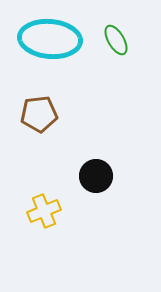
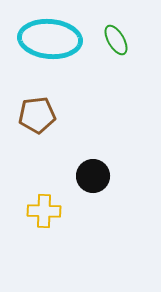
brown pentagon: moved 2 px left, 1 px down
black circle: moved 3 px left
yellow cross: rotated 24 degrees clockwise
